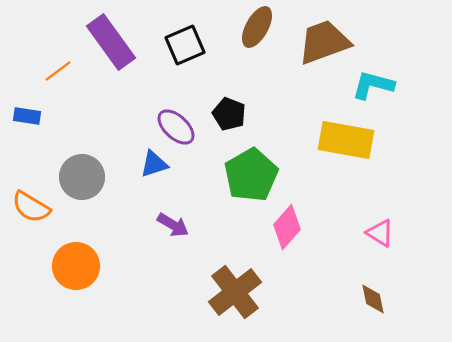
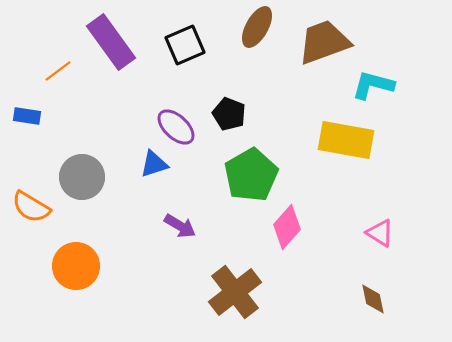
purple arrow: moved 7 px right, 1 px down
